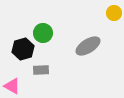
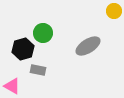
yellow circle: moved 2 px up
gray rectangle: moved 3 px left; rotated 14 degrees clockwise
